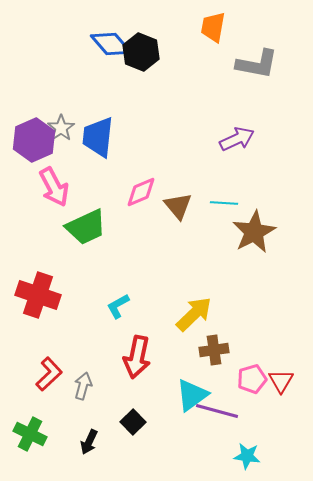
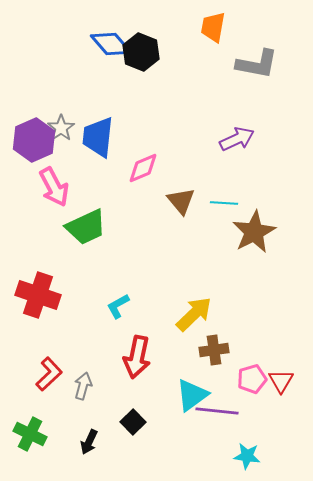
pink diamond: moved 2 px right, 24 px up
brown triangle: moved 3 px right, 5 px up
purple line: rotated 9 degrees counterclockwise
